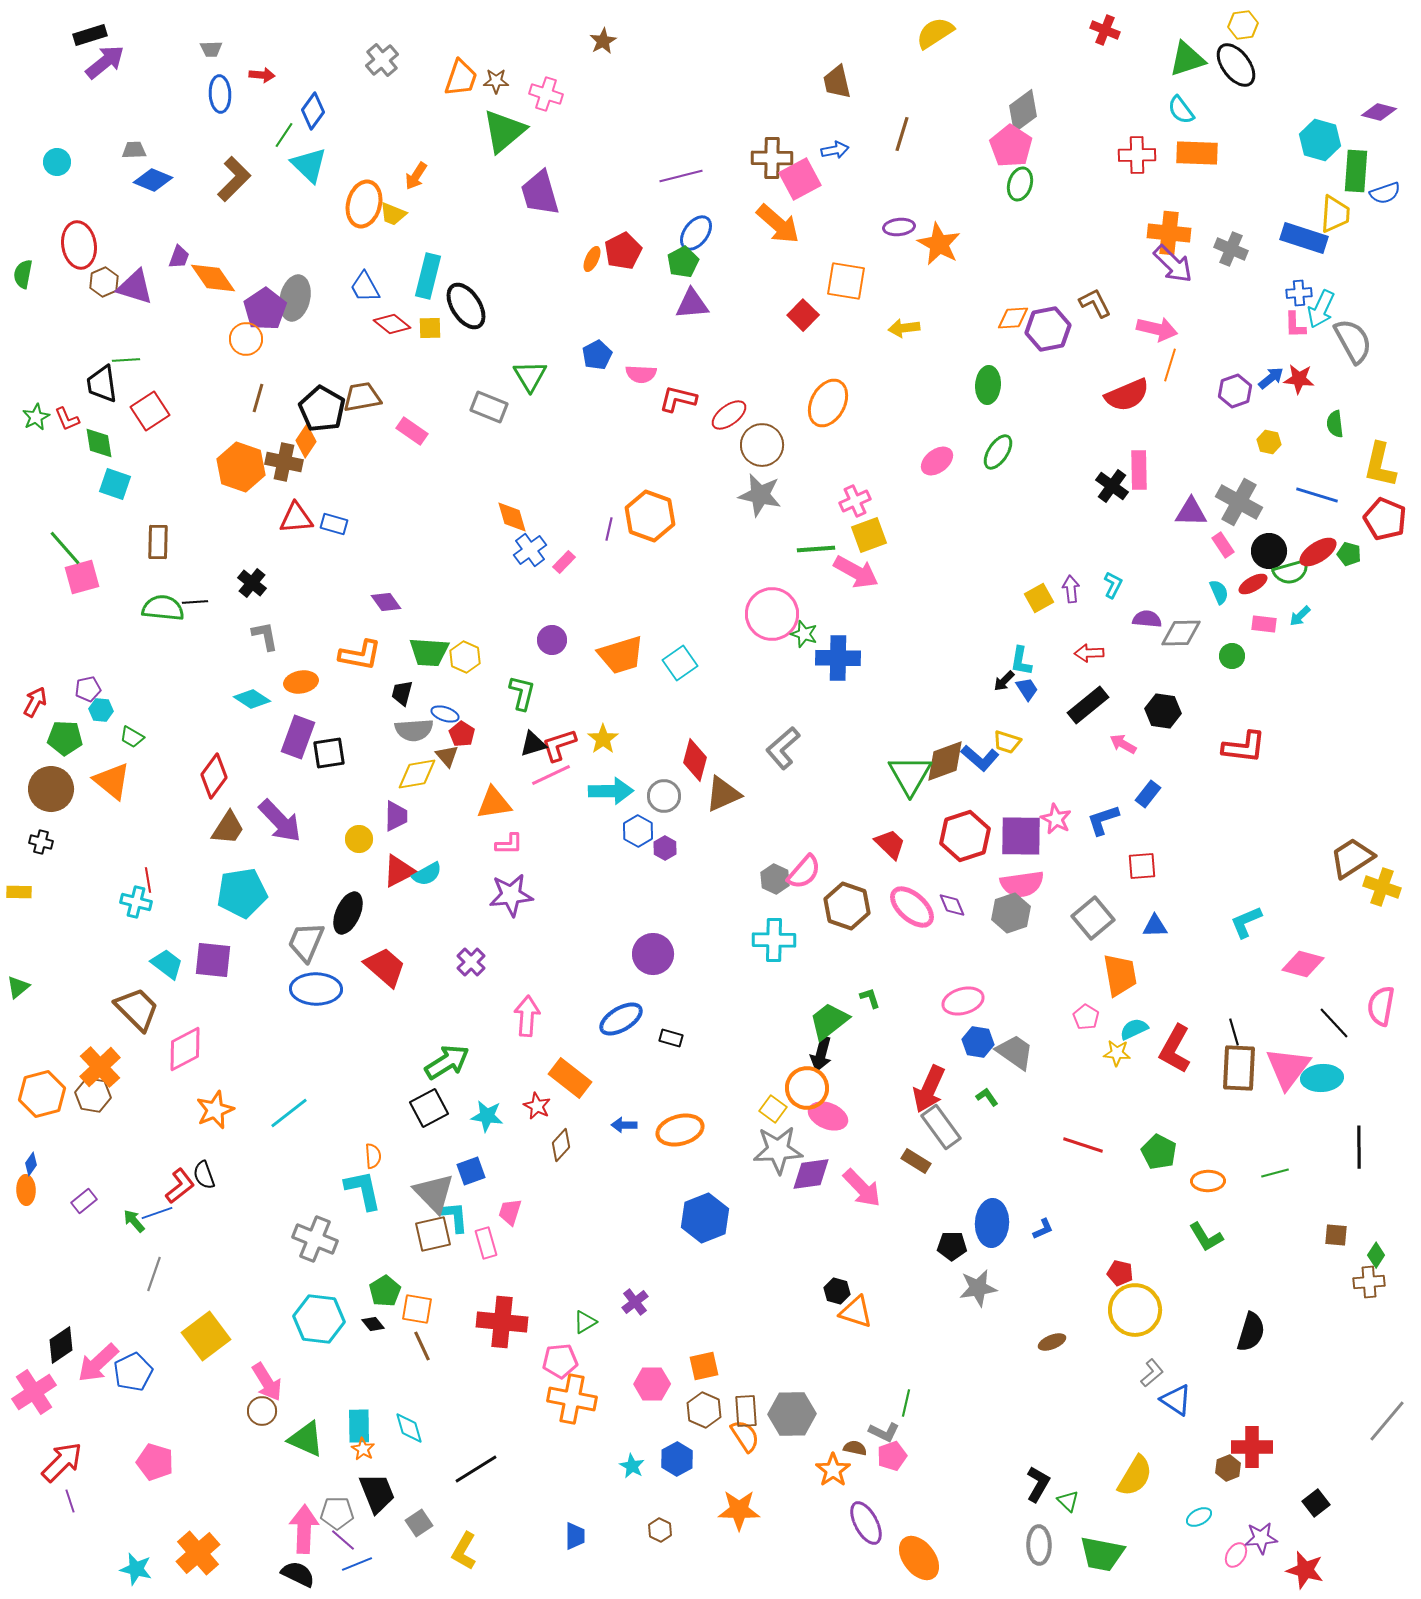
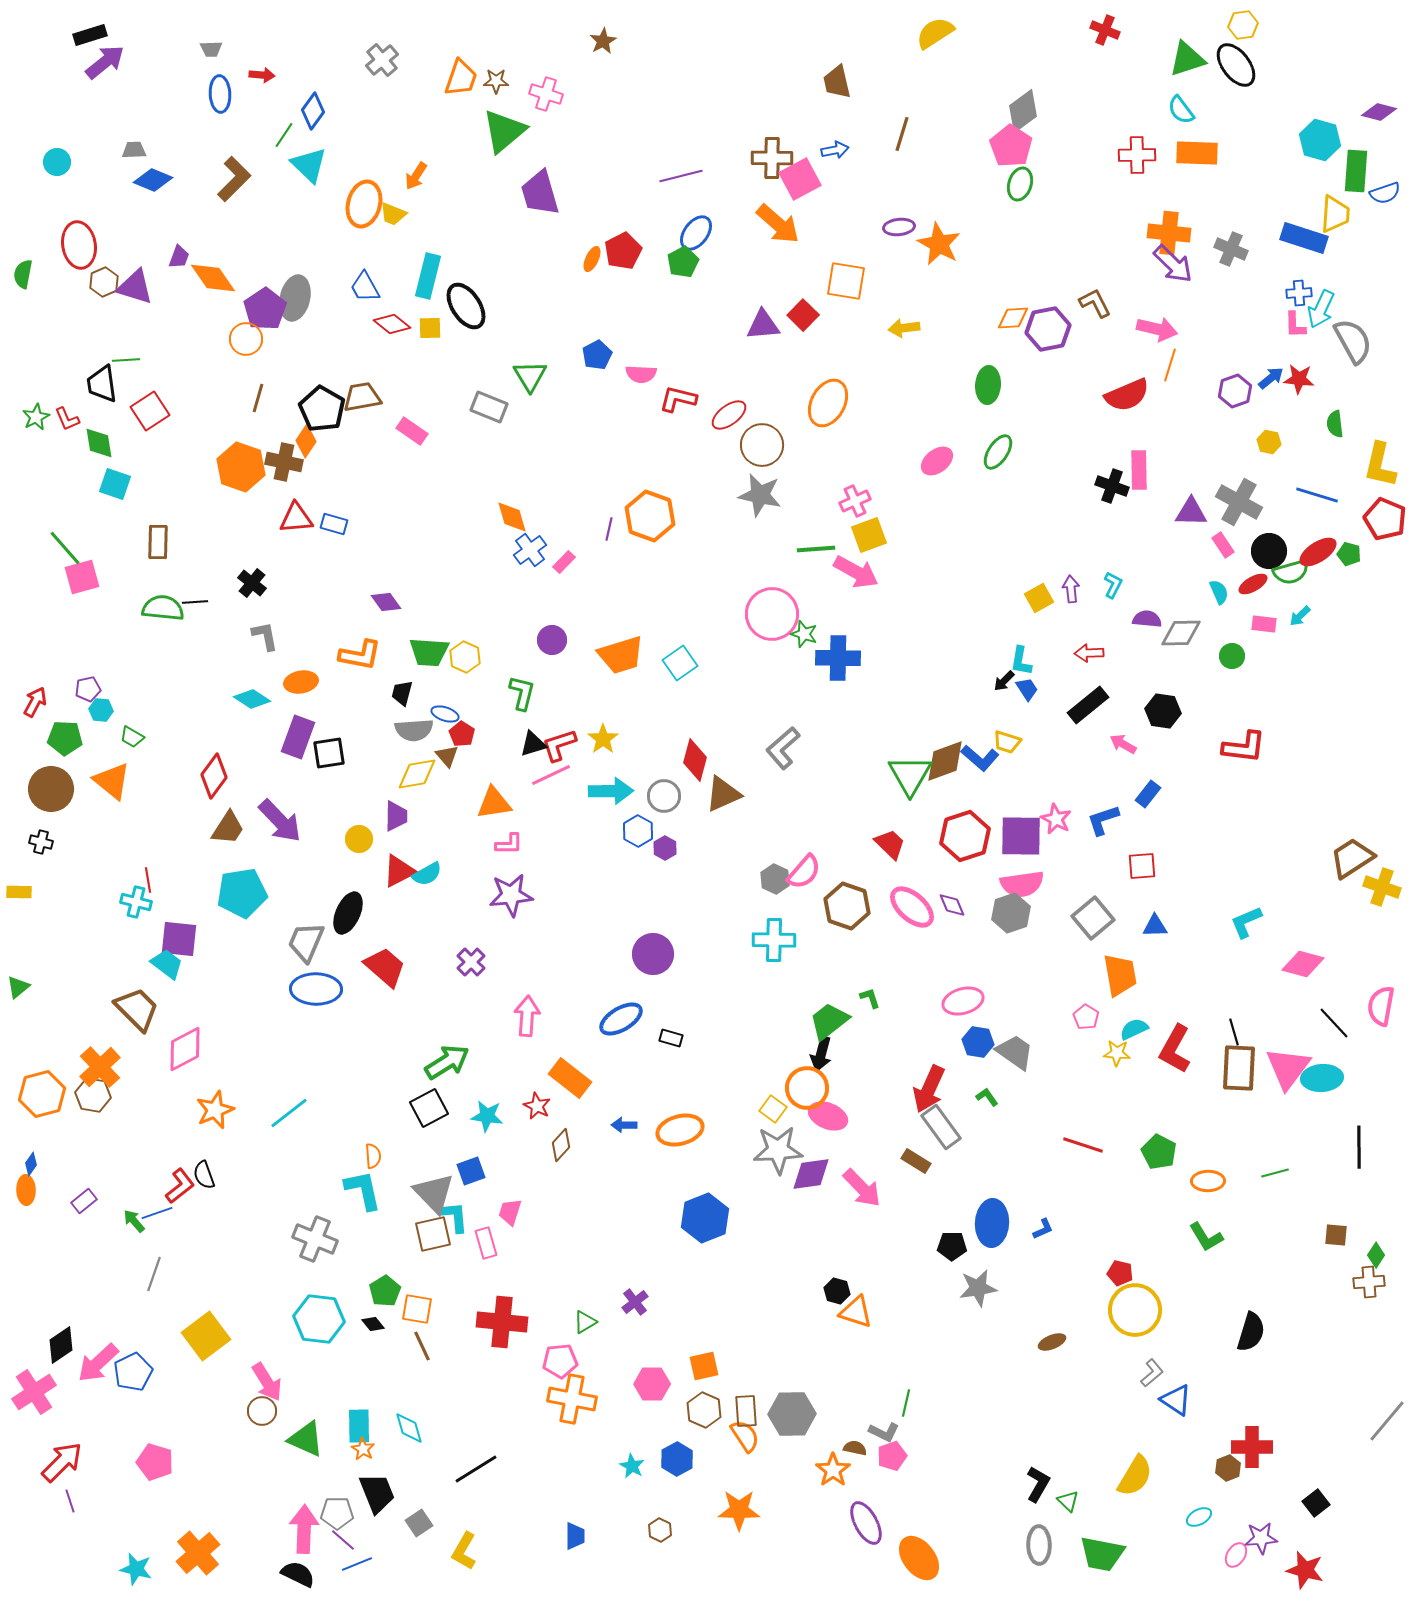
purple triangle at (692, 304): moved 71 px right, 21 px down
black cross at (1112, 486): rotated 16 degrees counterclockwise
purple square at (213, 960): moved 34 px left, 21 px up
